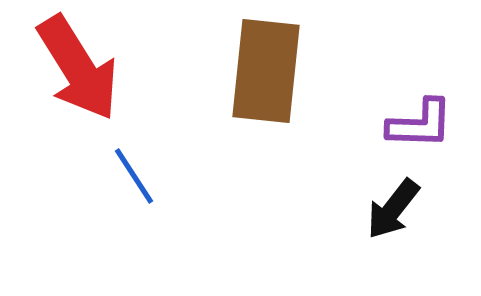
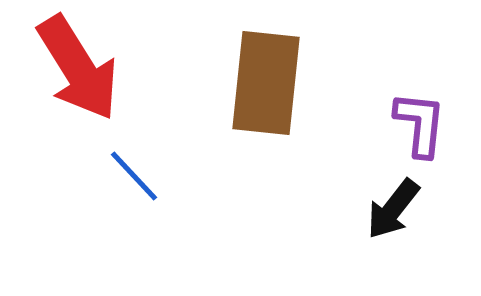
brown rectangle: moved 12 px down
purple L-shape: rotated 86 degrees counterclockwise
blue line: rotated 10 degrees counterclockwise
